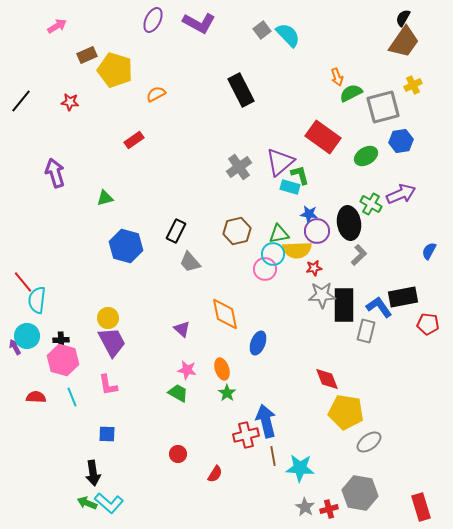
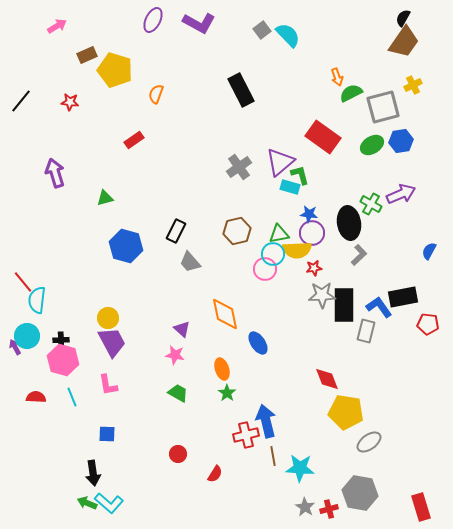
orange semicircle at (156, 94): rotated 42 degrees counterclockwise
green ellipse at (366, 156): moved 6 px right, 11 px up
purple circle at (317, 231): moved 5 px left, 2 px down
blue ellipse at (258, 343): rotated 55 degrees counterclockwise
pink star at (187, 370): moved 12 px left, 15 px up
